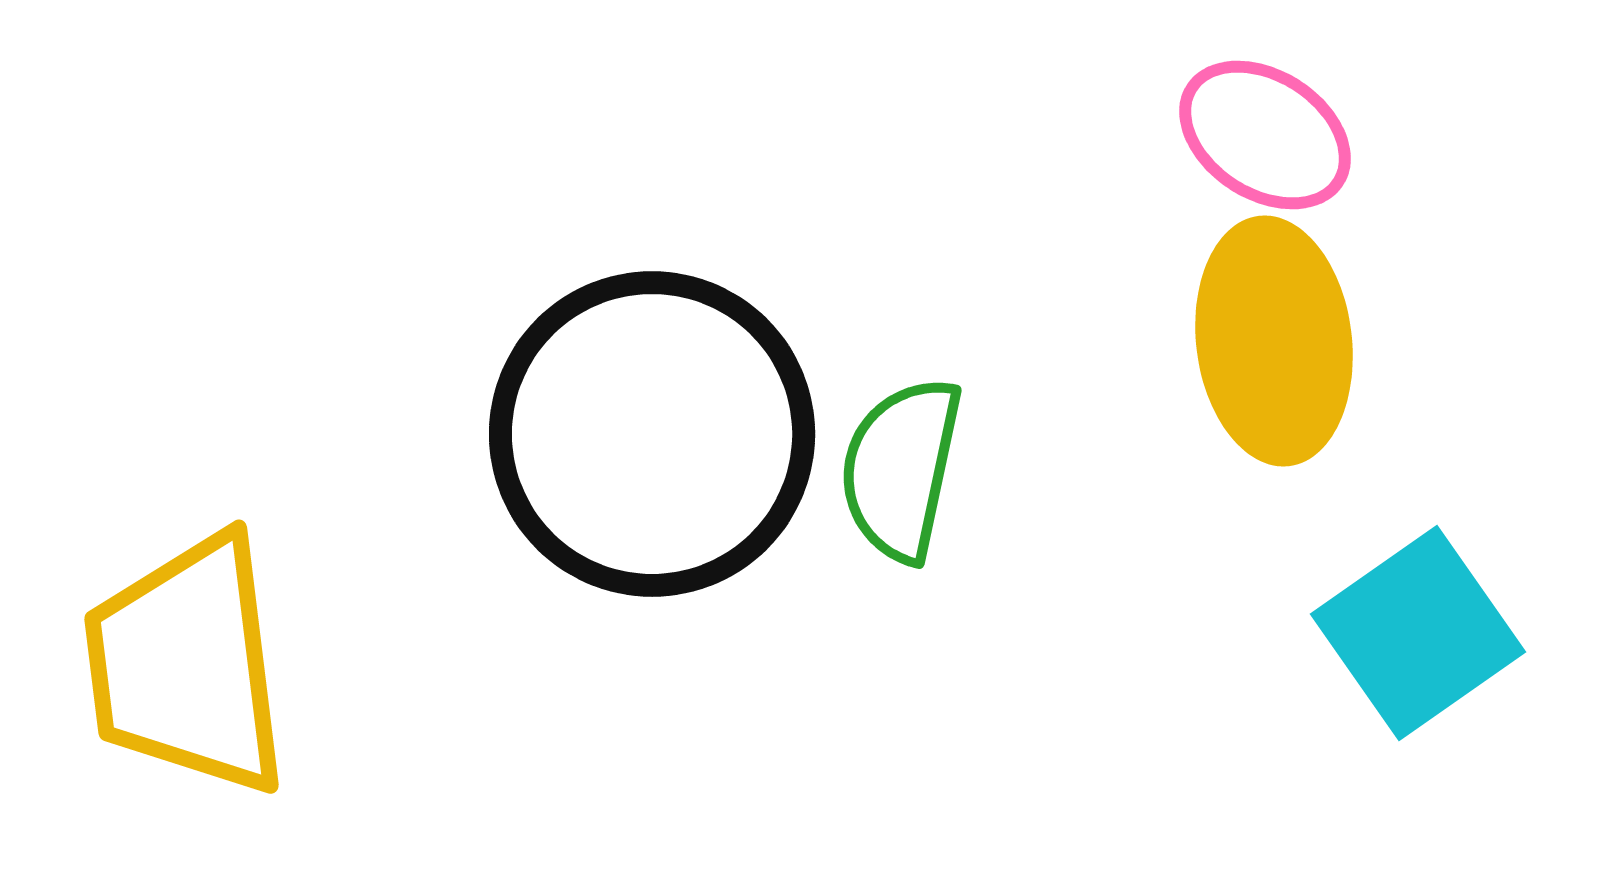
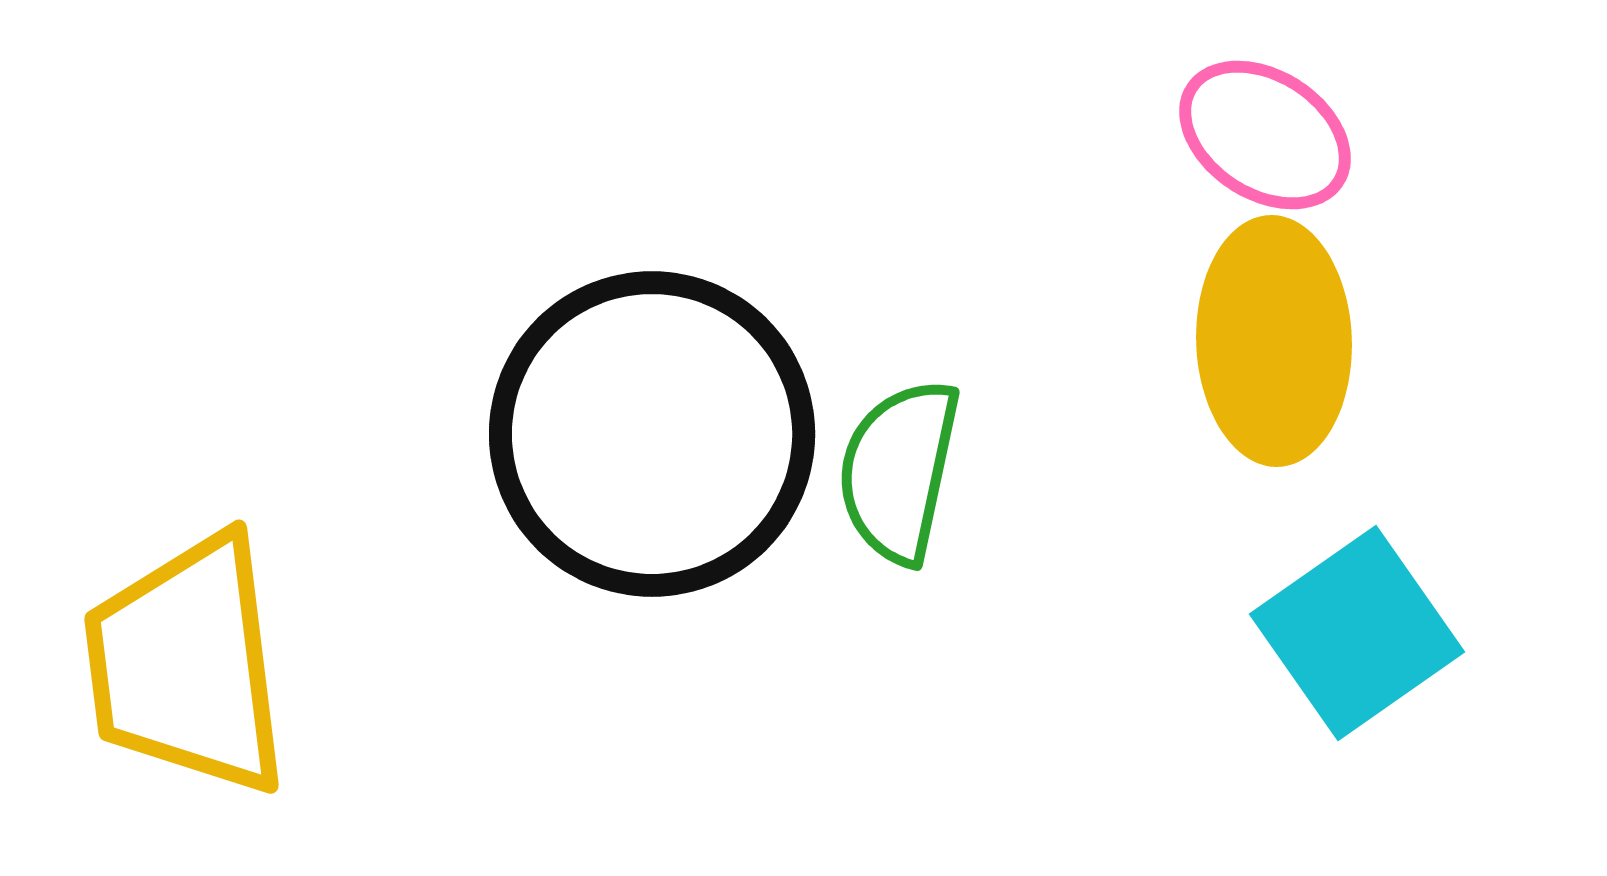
yellow ellipse: rotated 5 degrees clockwise
green semicircle: moved 2 px left, 2 px down
cyan square: moved 61 px left
